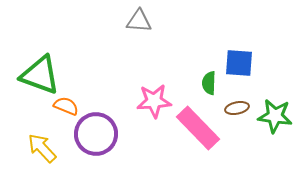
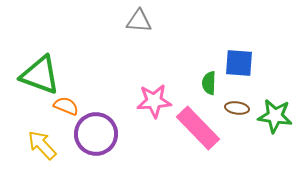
brown ellipse: rotated 20 degrees clockwise
yellow arrow: moved 3 px up
